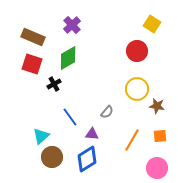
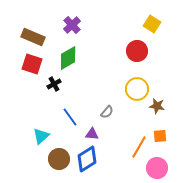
orange line: moved 7 px right, 7 px down
brown circle: moved 7 px right, 2 px down
